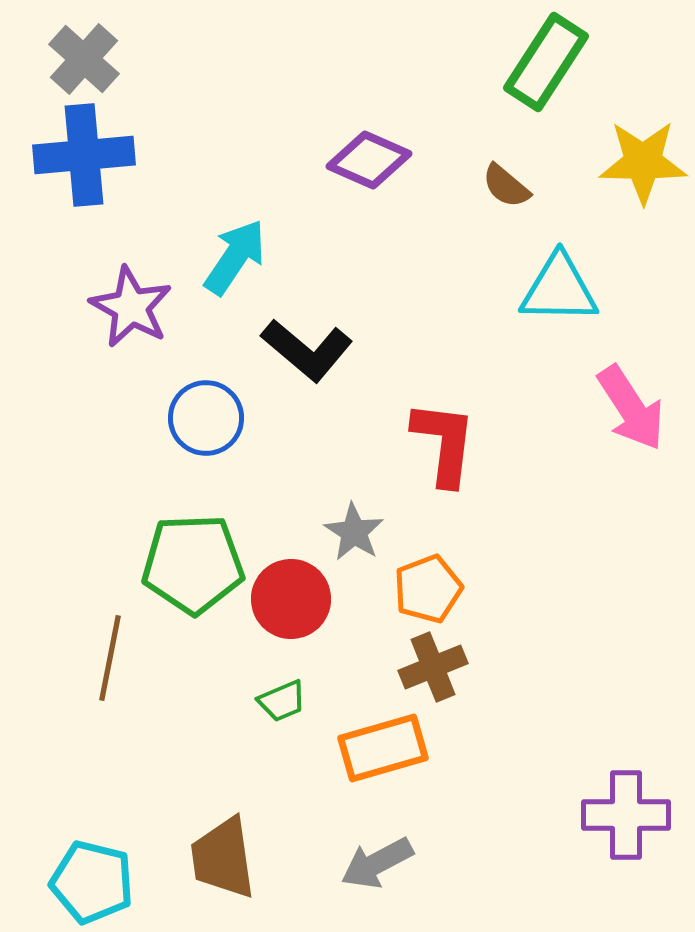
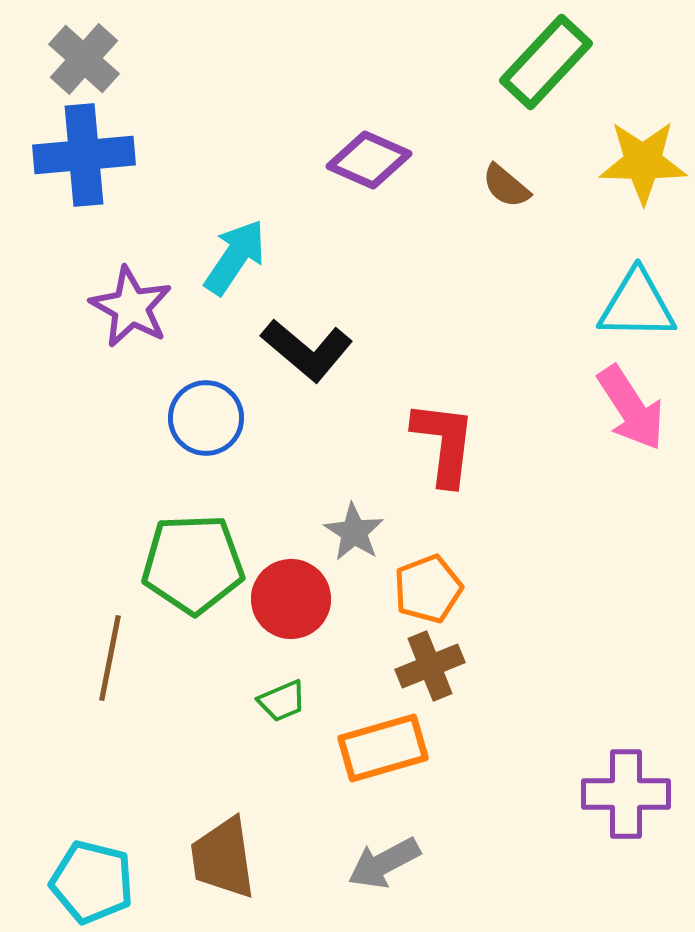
green rectangle: rotated 10 degrees clockwise
cyan triangle: moved 78 px right, 16 px down
brown cross: moved 3 px left, 1 px up
purple cross: moved 21 px up
gray arrow: moved 7 px right
